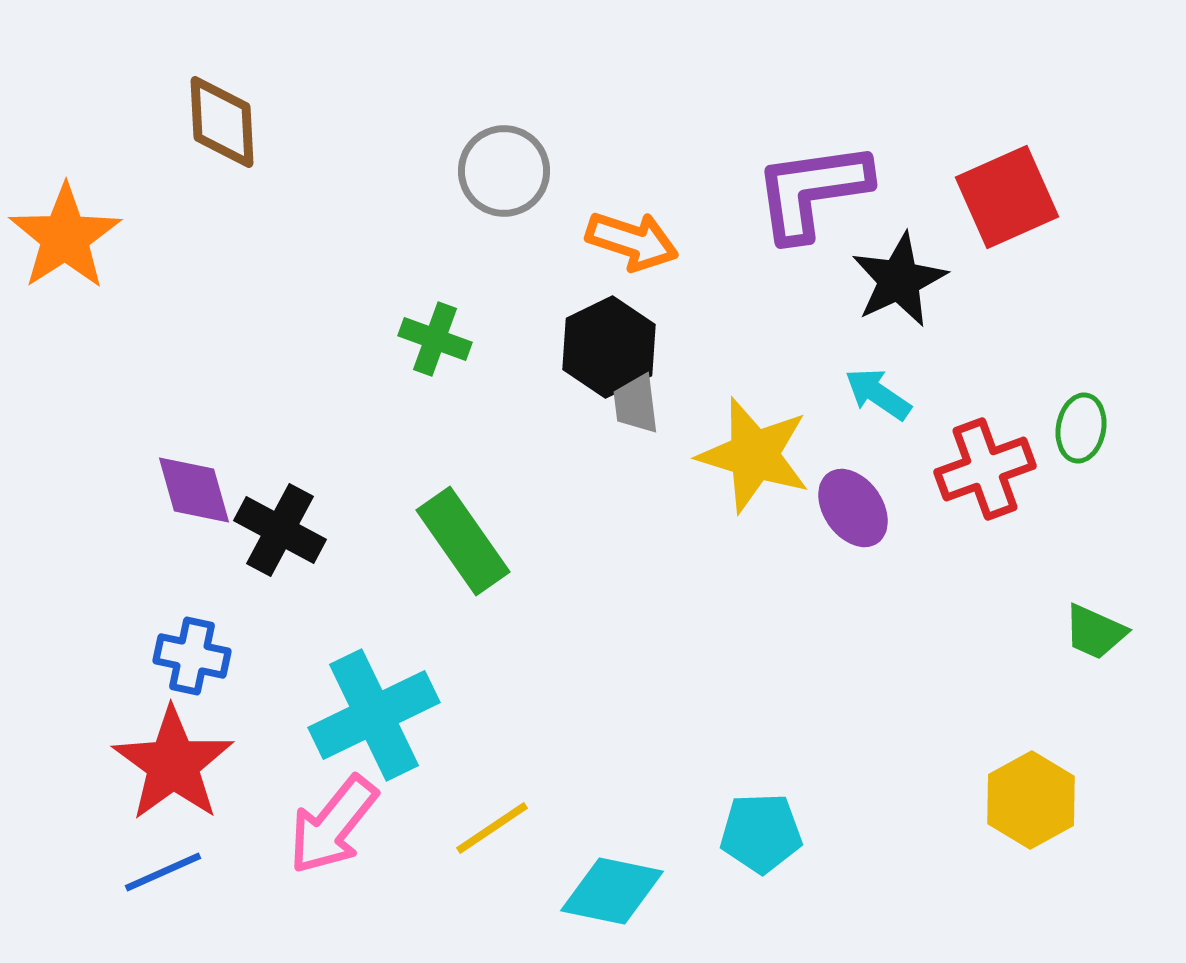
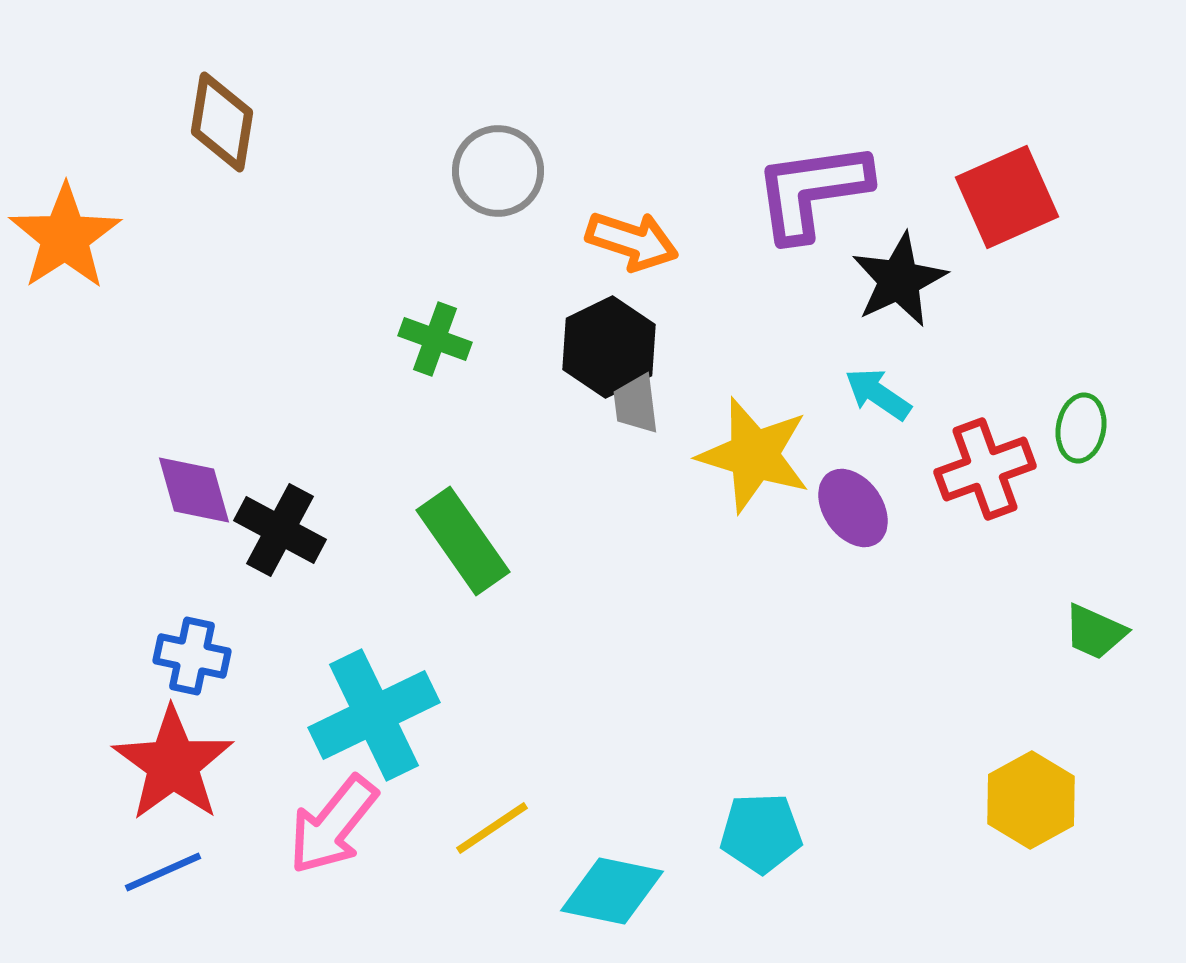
brown diamond: rotated 12 degrees clockwise
gray circle: moved 6 px left
